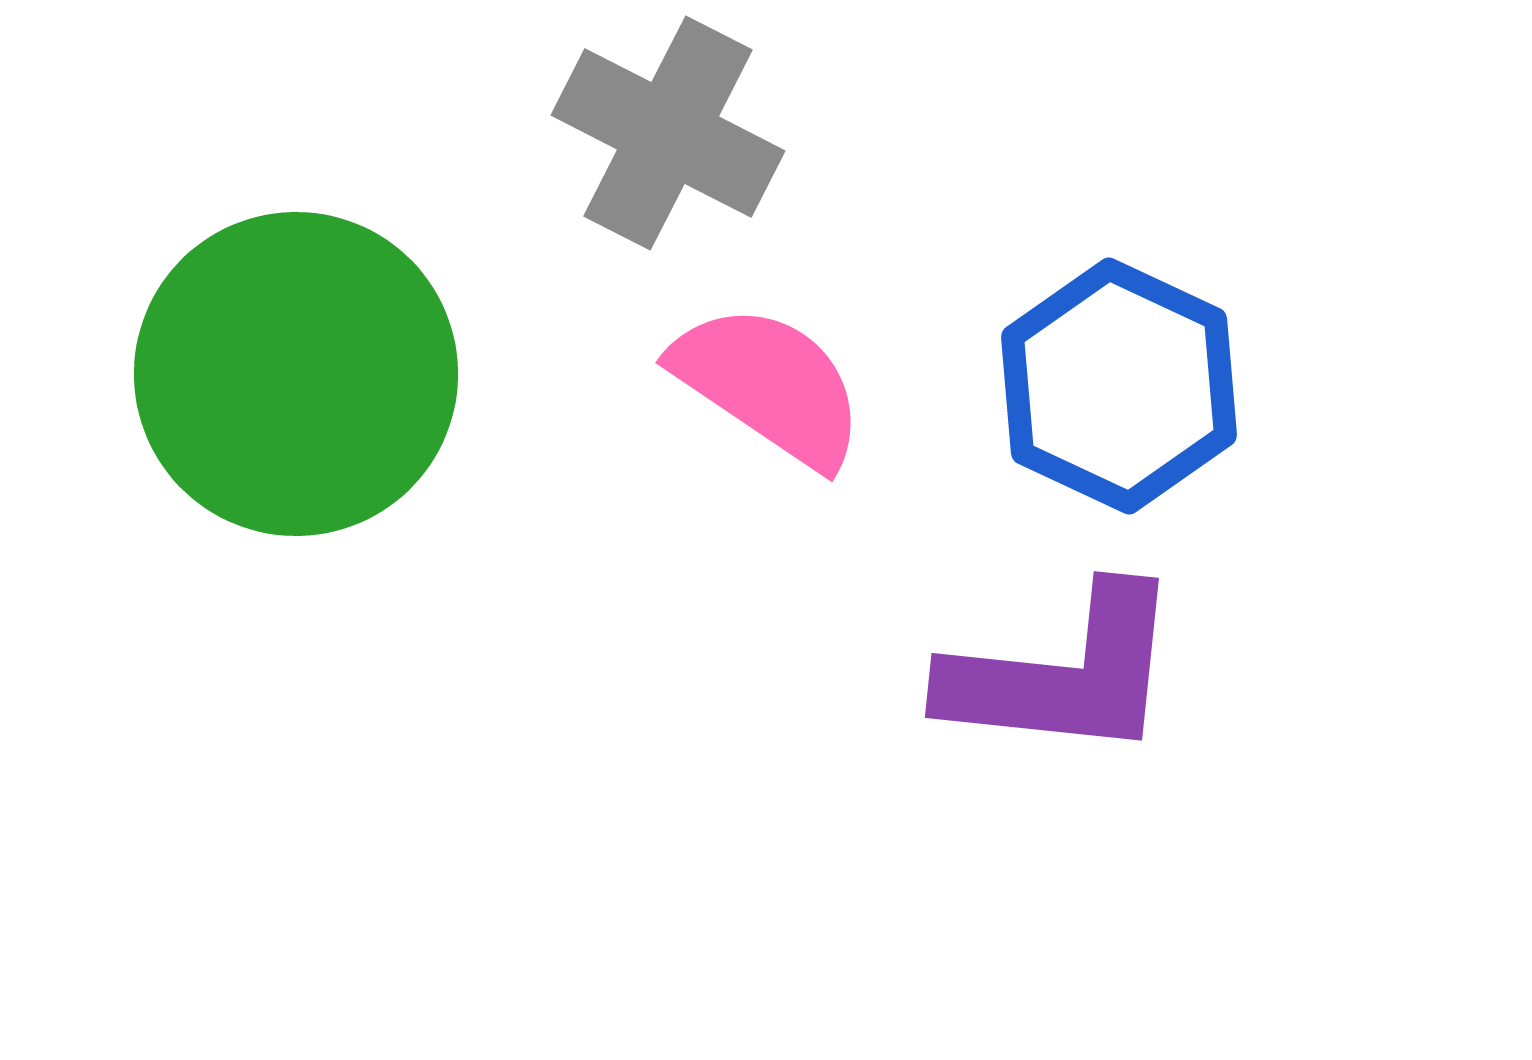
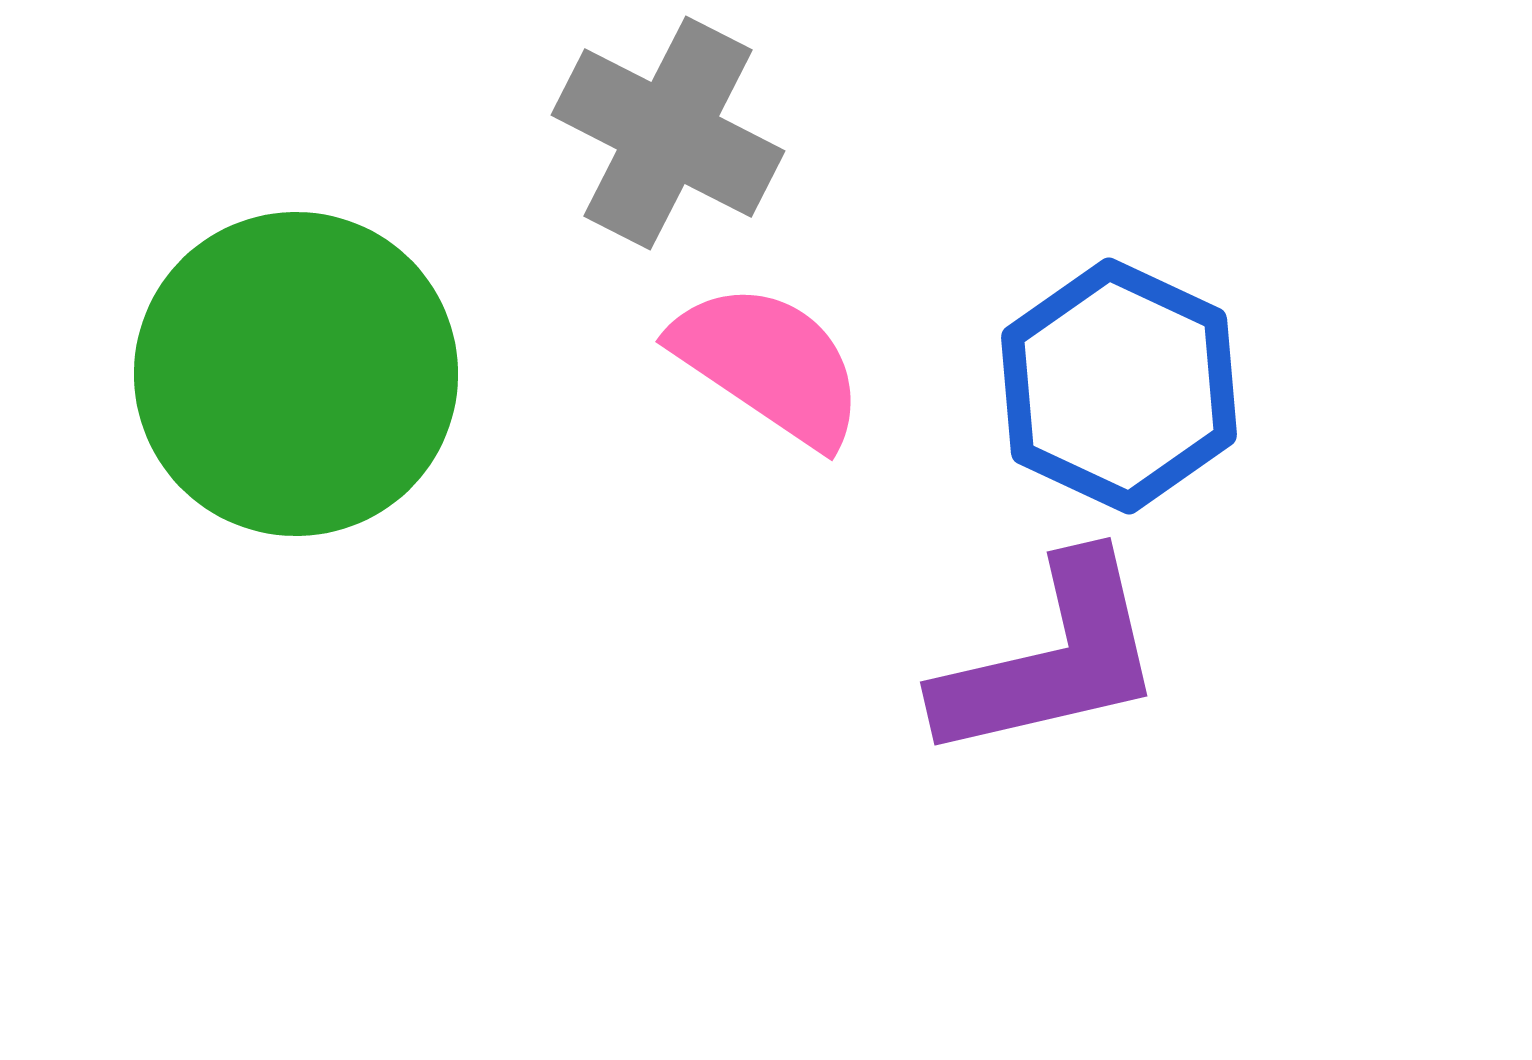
pink semicircle: moved 21 px up
purple L-shape: moved 12 px left, 15 px up; rotated 19 degrees counterclockwise
